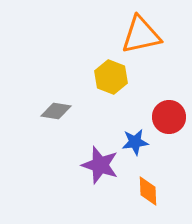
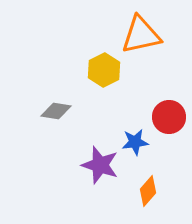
yellow hexagon: moved 7 px left, 7 px up; rotated 12 degrees clockwise
orange diamond: rotated 44 degrees clockwise
